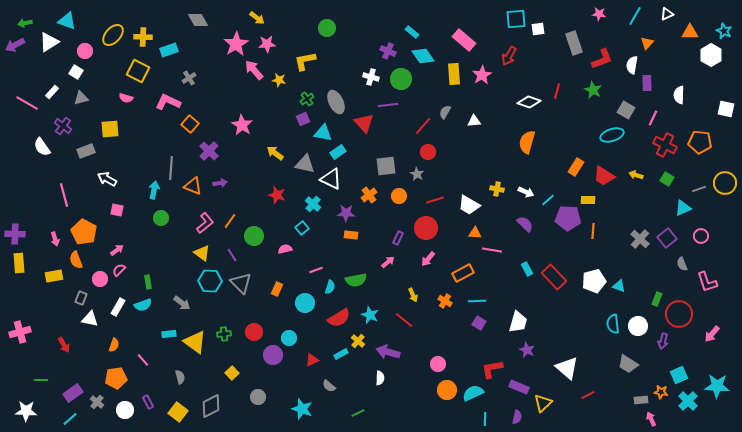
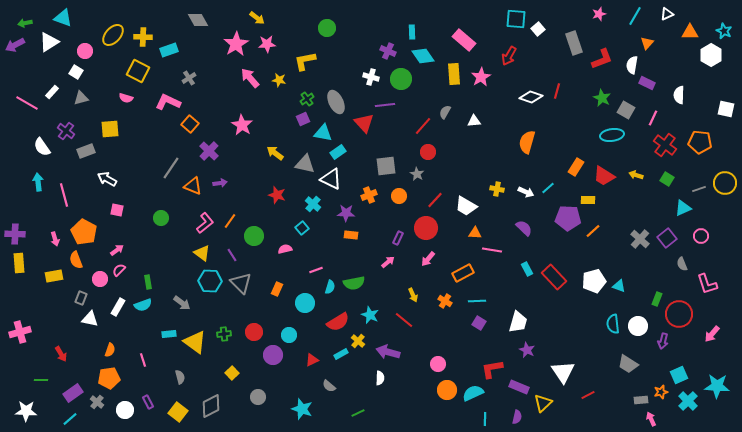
pink star at (599, 14): rotated 24 degrees counterclockwise
cyan square at (516, 19): rotated 10 degrees clockwise
cyan triangle at (67, 21): moved 4 px left, 3 px up
white square at (538, 29): rotated 32 degrees counterclockwise
cyan rectangle at (412, 32): rotated 48 degrees clockwise
pink arrow at (254, 70): moved 4 px left, 8 px down
pink star at (482, 75): moved 1 px left, 2 px down
purple rectangle at (647, 83): rotated 63 degrees counterclockwise
green star at (593, 90): moved 9 px right, 8 px down
white diamond at (529, 102): moved 2 px right, 5 px up
purple line at (388, 105): moved 3 px left
purple cross at (63, 126): moved 3 px right, 5 px down
cyan ellipse at (612, 135): rotated 10 degrees clockwise
red cross at (665, 145): rotated 10 degrees clockwise
gray line at (171, 168): rotated 30 degrees clockwise
cyan arrow at (154, 190): moved 116 px left, 8 px up; rotated 18 degrees counterclockwise
orange cross at (369, 195): rotated 14 degrees clockwise
red line at (435, 200): rotated 30 degrees counterclockwise
cyan line at (548, 200): moved 12 px up
white trapezoid at (469, 205): moved 3 px left, 1 px down
purple semicircle at (525, 224): moved 1 px left, 4 px down
orange line at (593, 231): rotated 42 degrees clockwise
green semicircle at (356, 280): moved 2 px left, 3 px down
pink L-shape at (707, 282): moved 2 px down
red semicircle at (339, 318): moved 1 px left, 4 px down
cyan circle at (289, 338): moved 3 px up
red arrow at (64, 345): moved 3 px left, 9 px down
orange semicircle at (114, 345): moved 4 px left, 5 px down
pink line at (143, 360): rotated 24 degrees clockwise
white triangle at (567, 368): moved 4 px left, 4 px down; rotated 15 degrees clockwise
orange pentagon at (116, 378): moved 7 px left
orange star at (661, 392): rotated 24 degrees counterclockwise
